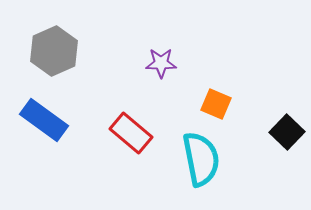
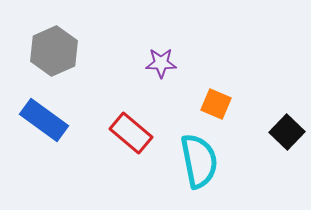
cyan semicircle: moved 2 px left, 2 px down
